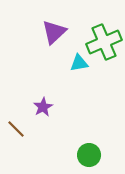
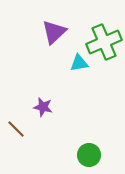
purple star: rotated 30 degrees counterclockwise
